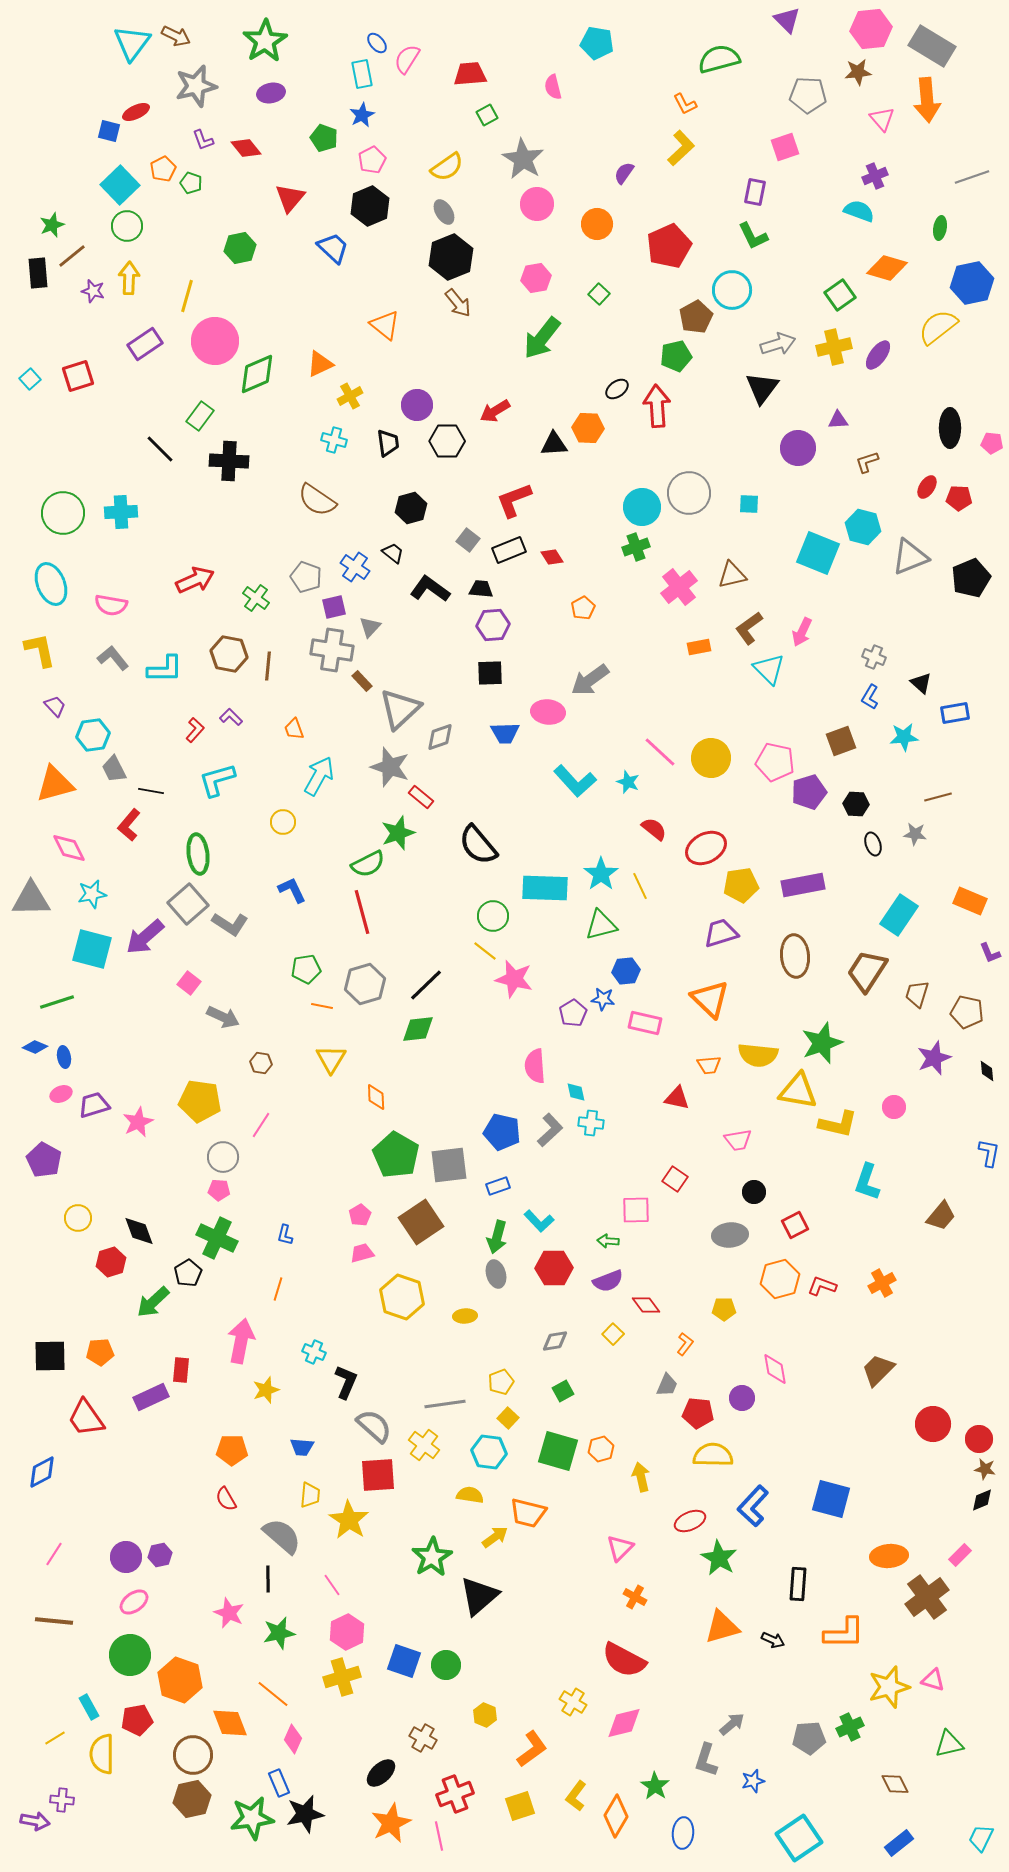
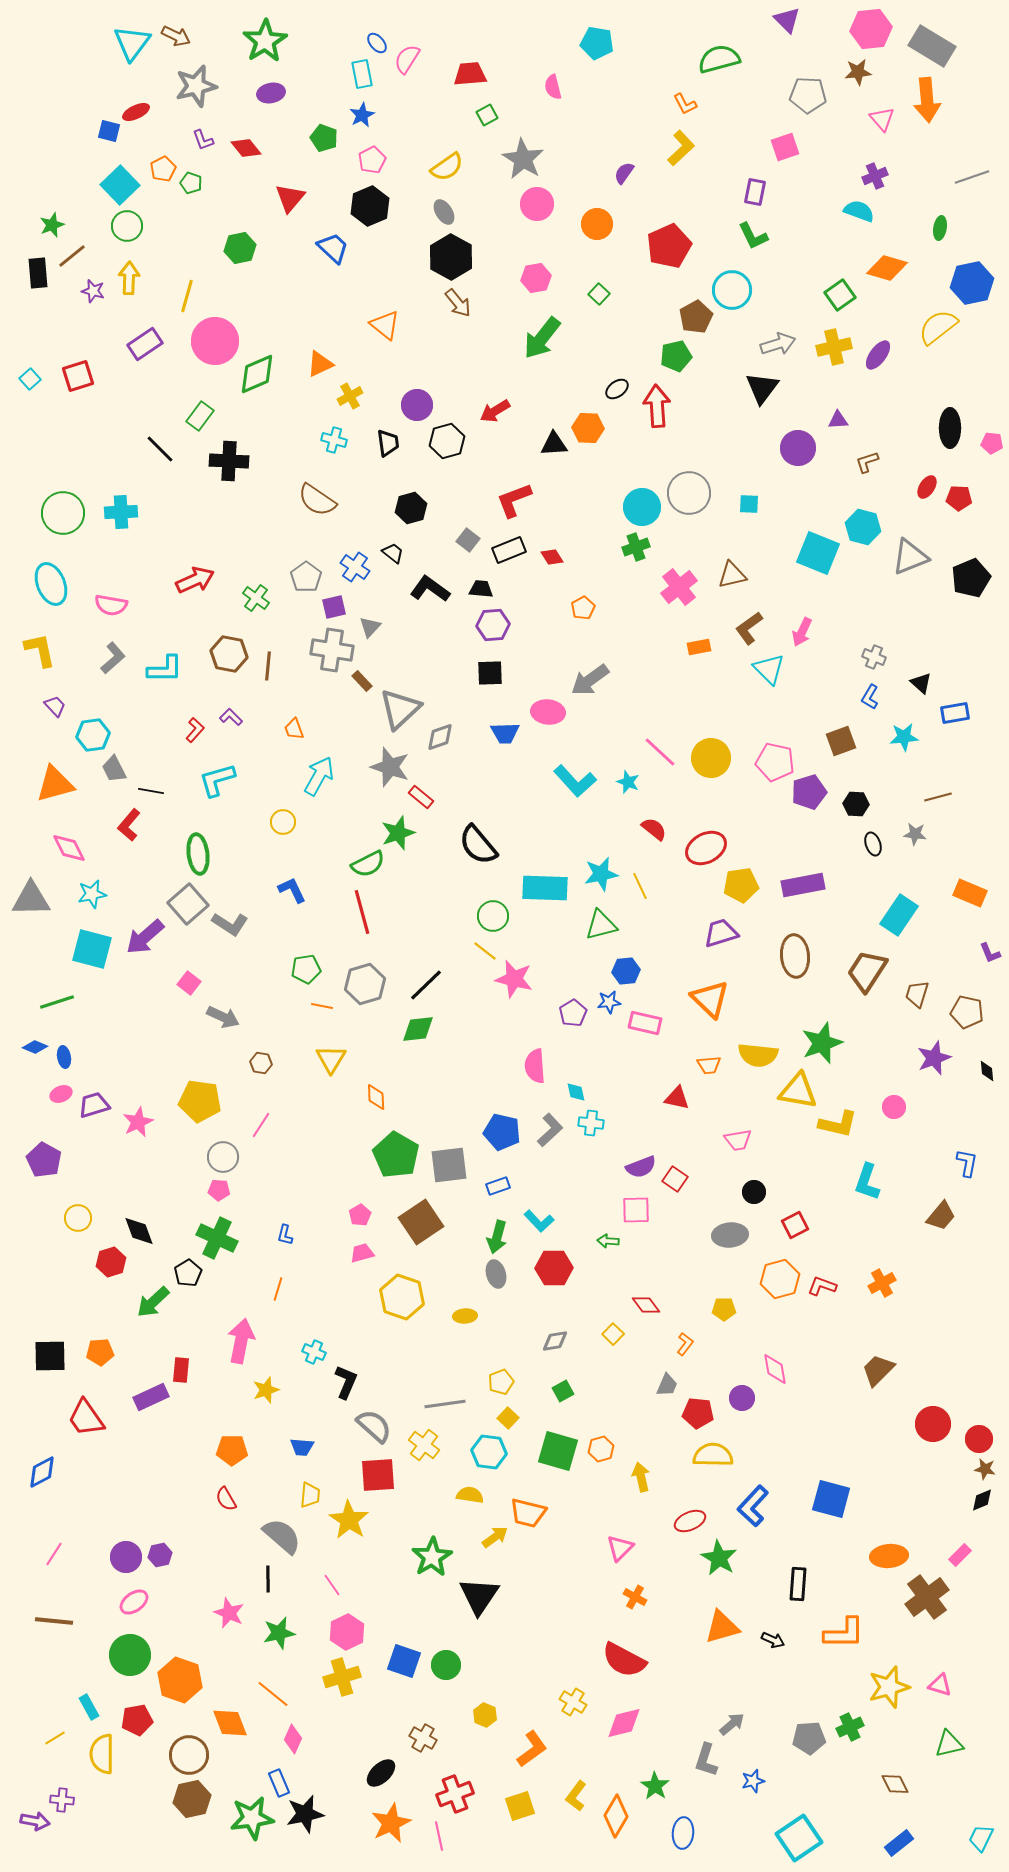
black hexagon at (451, 257): rotated 9 degrees counterclockwise
black hexagon at (447, 441): rotated 16 degrees counterclockwise
gray pentagon at (306, 577): rotated 16 degrees clockwise
gray L-shape at (113, 658): rotated 88 degrees clockwise
cyan star at (601, 874): rotated 24 degrees clockwise
orange rectangle at (970, 901): moved 8 px up
blue star at (603, 999): moved 6 px right, 3 px down; rotated 15 degrees counterclockwise
blue L-shape at (989, 1153): moved 22 px left, 10 px down
purple semicircle at (608, 1281): moved 33 px right, 114 px up
black triangle at (479, 1596): rotated 15 degrees counterclockwise
pink triangle at (933, 1680): moved 7 px right, 5 px down
brown circle at (193, 1755): moved 4 px left
